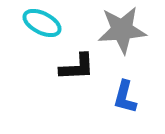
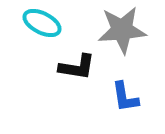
black L-shape: rotated 12 degrees clockwise
blue L-shape: rotated 24 degrees counterclockwise
